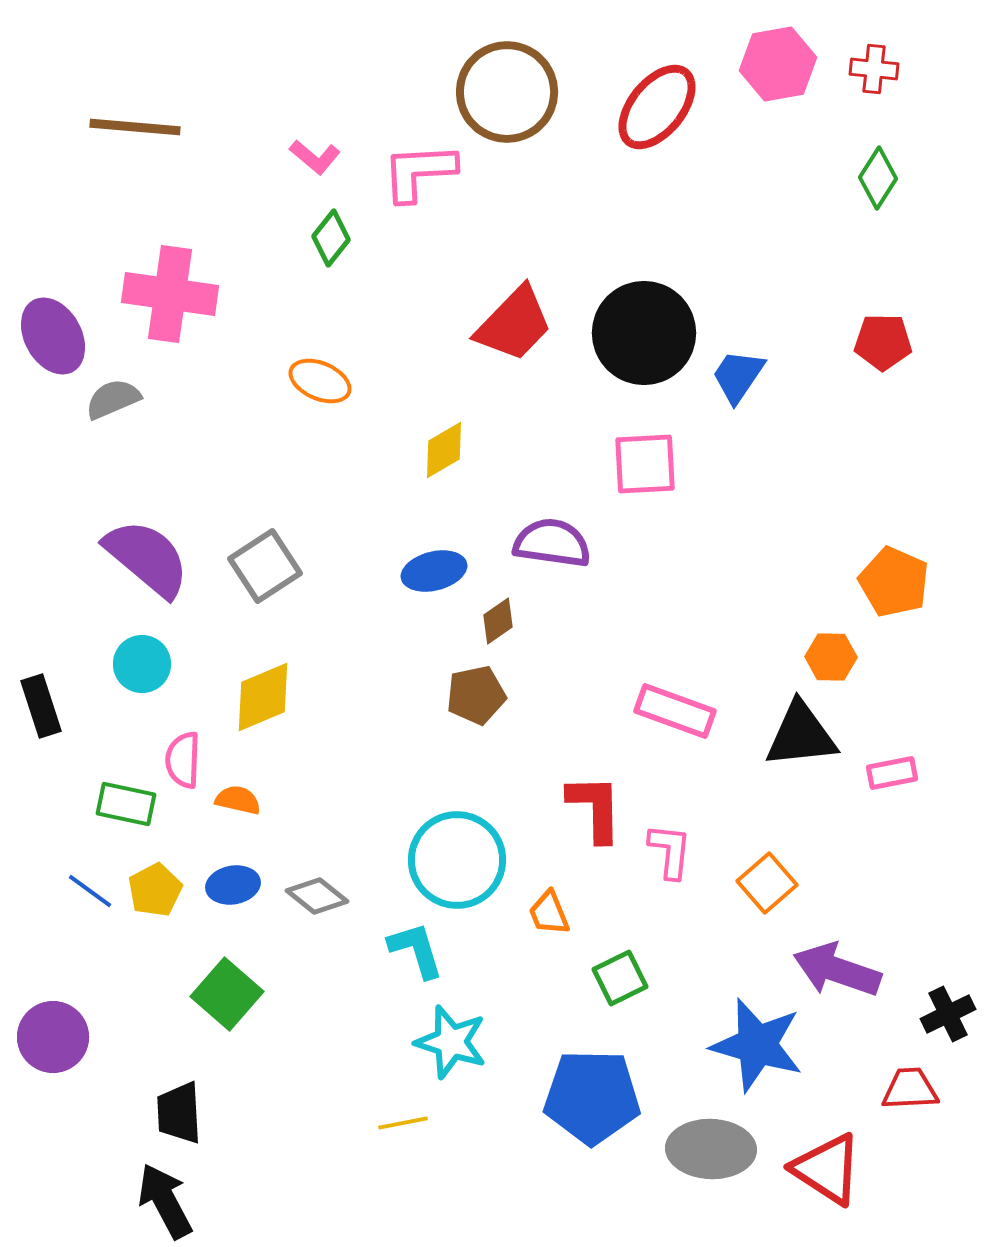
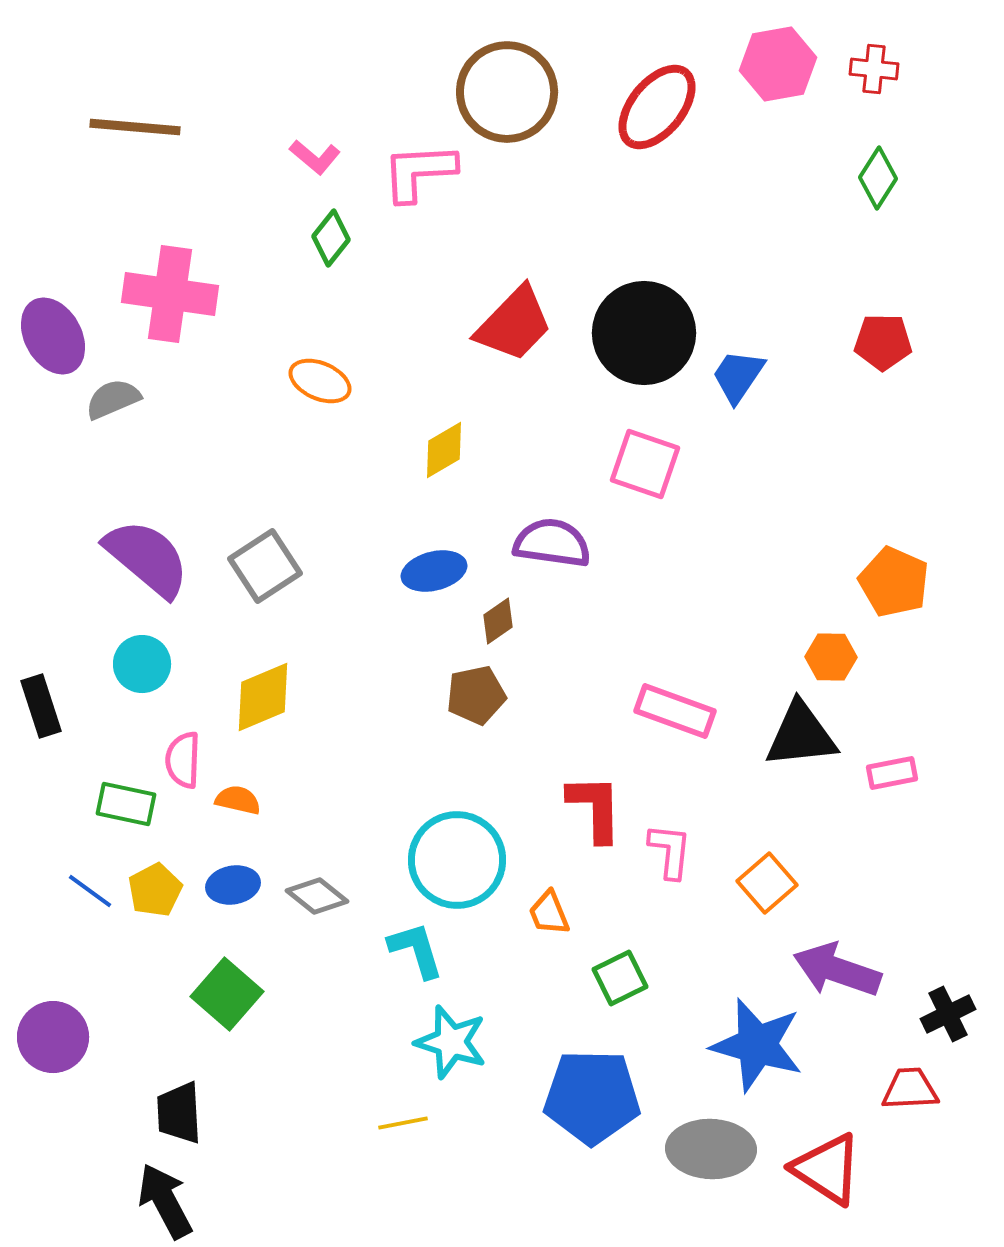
pink square at (645, 464): rotated 22 degrees clockwise
